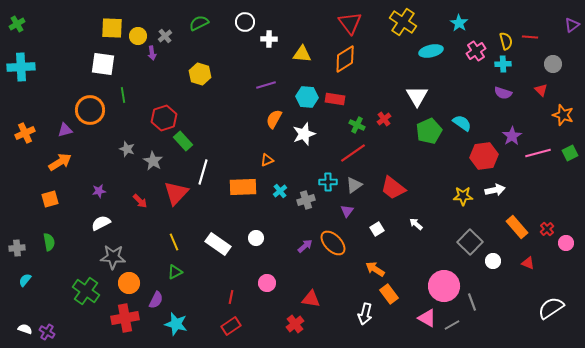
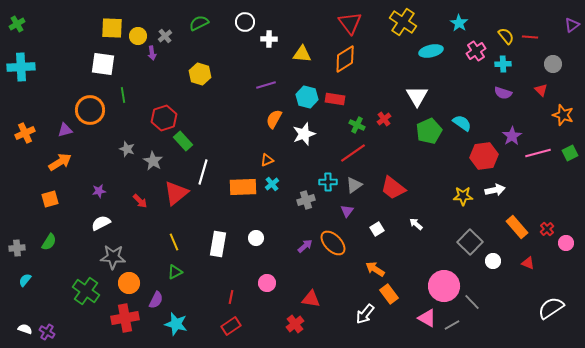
yellow semicircle at (506, 41): moved 5 px up; rotated 24 degrees counterclockwise
cyan hexagon at (307, 97): rotated 10 degrees clockwise
cyan cross at (280, 191): moved 8 px left, 7 px up
red triangle at (176, 193): rotated 8 degrees clockwise
green semicircle at (49, 242): rotated 42 degrees clockwise
white rectangle at (218, 244): rotated 65 degrees clockwise
gray line at (472, 302): rotated 24 degrees counterclockwise
white arrow at (365, 314): rotated 25 degrees clockwise
